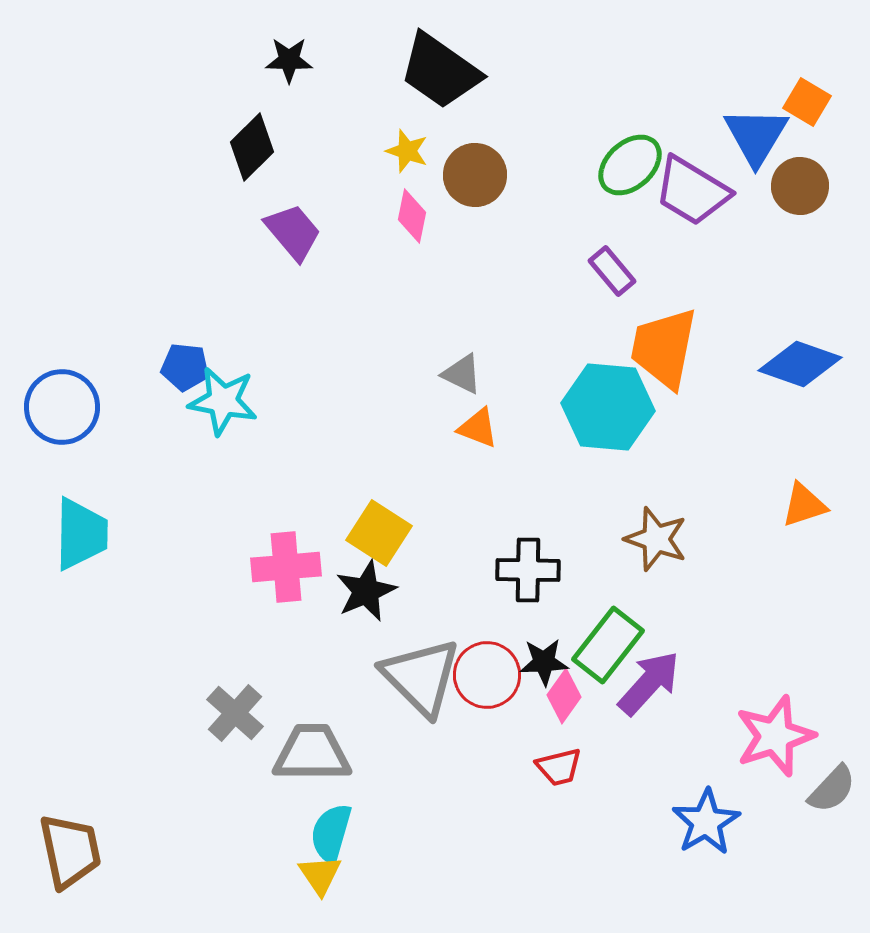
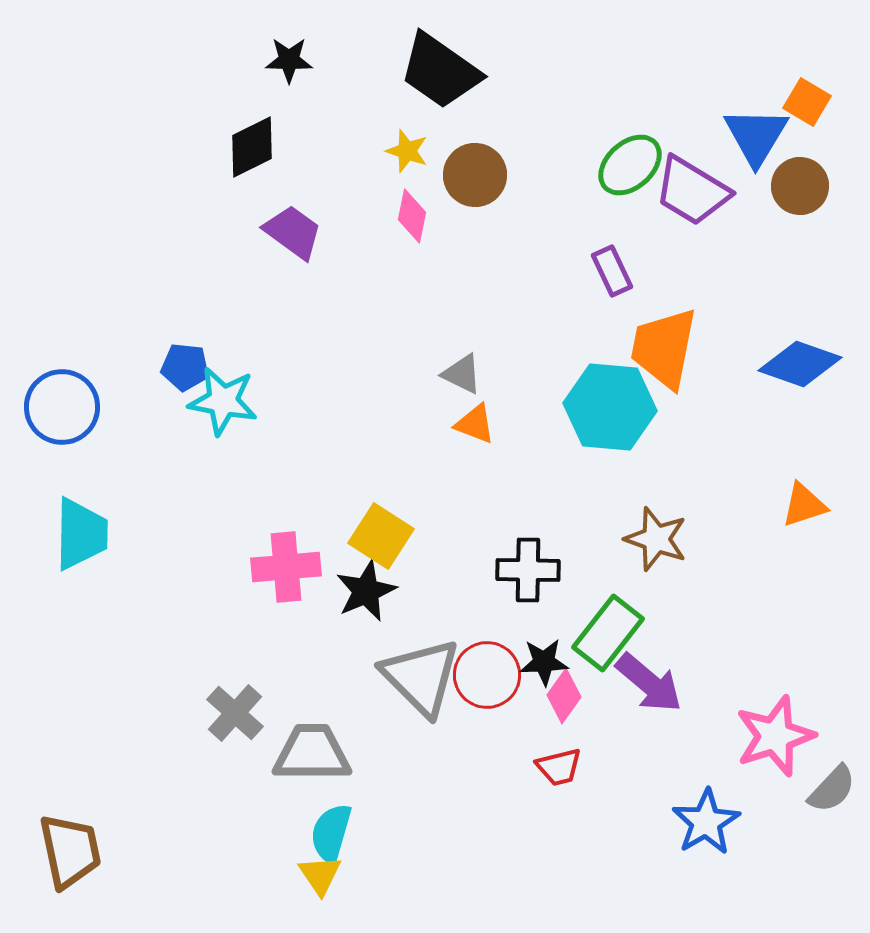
black diamond at (252, 147): rotated 18 degrees clockwise
purple trapezoid at (293, 232): rotated 14 degrees counterclockwise
purple rectangle at (612, 271): rotated 15 degrees clockwise
cyan hexagon at (608, 407): moved 2 px right
orange triangle at (478, 428): moved 3 px left, 4 px up
yellow square at (379, 533): moved 2 px right, 3 px down
green rectangle at (608, 645): moved 12 px up
purple arrow at (649, 683): rotated 88 degrees clockwise
